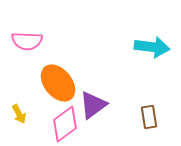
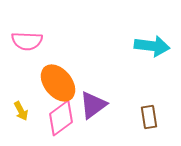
cyan arrow: moved 1 px up
yellow arrow: moved 2 px right, 3 px up
pink diamond: moved 4 px left, 6 px up
